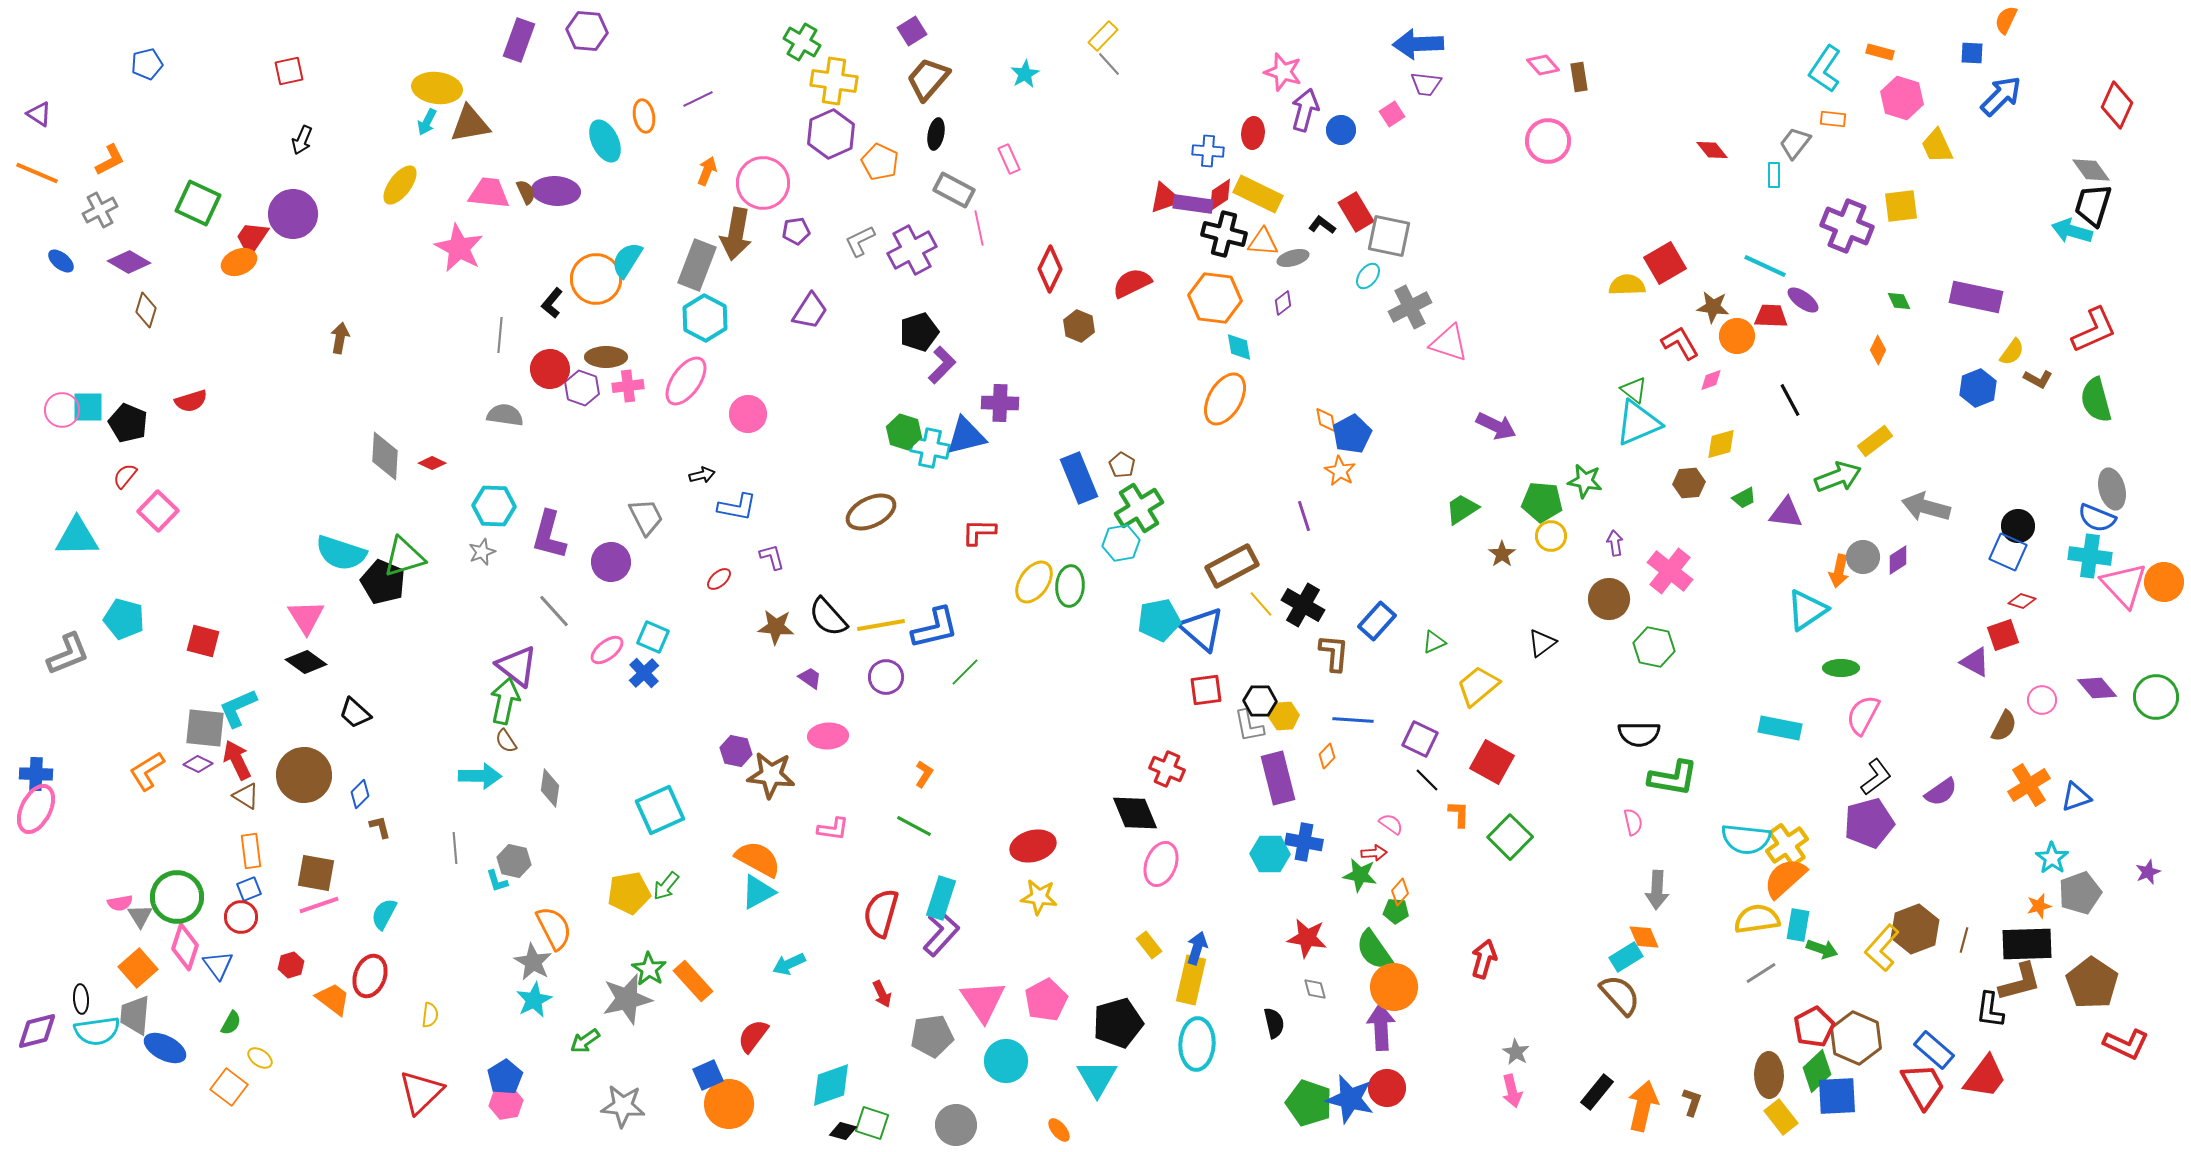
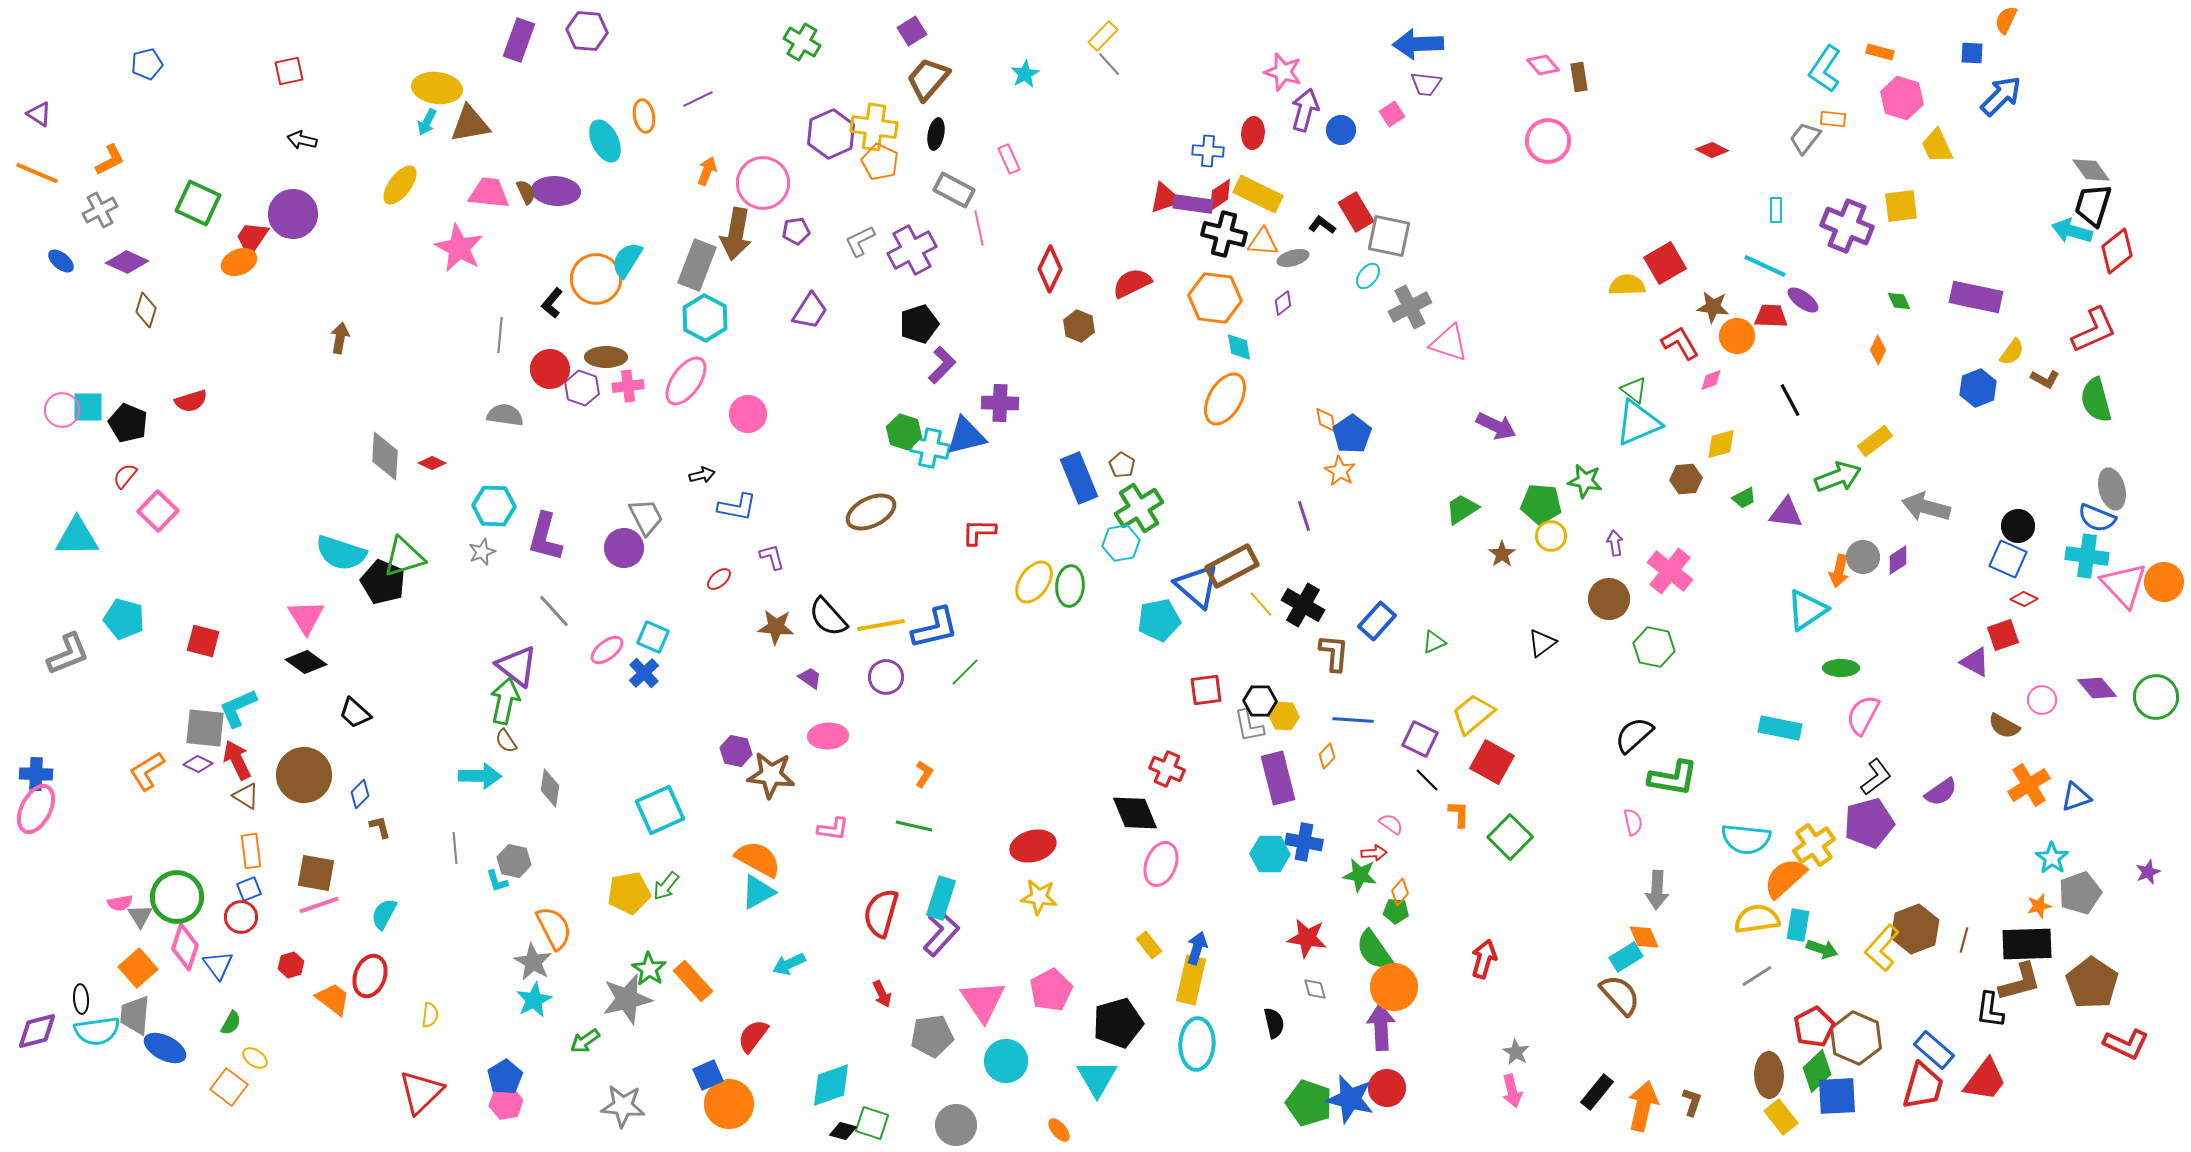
yellow cross at (834, 81): moved 40 px right, 46 px down
red diamond at (2117, 105): moved 146 px down; rotated 27 degrees clockwise
black arrow at (302, 140): rotated 80 degrees clockwise
gray trapezoid at (1795, 143): moved 10 px right, 5 px up
red diamond at (1712, 150): rotated 24 degrees counterclockwise
cyan rectangle at (1774, 175): moved 2 px right, 35 px down
purple diamond at (129, 262): moved 2 px left; rotated 6 degrees counterclockwise
black pentagon at (919, 332): moved 8 px up
brown L-shape at (2038, 379): moved 7 px right
blue pentagon at (1352, 434): rotated 6 degrees counterclockwise
brown hexagon at (1689, 483): moved 3 px left, 4 px up
green pentagon at (1542, 502): moved 1 px left, 2 px down
purple L-shape at (549, 535): moved 4 px left, 2 px down
blue square at (2008, 552): moved 7 px down
cyan cross at (2090, 556): moved 3 px left
purple circle at (611, 562): moved 13 px right, 14 px up
red diamond at (2022, 601): moved 2 px right, 2 px up; rotated 8 degrees clockwise
blue triangle at (1202, 629): moved 5 px left, 43 px up
yellow trapezoid at (1478, 686): moved 5 px left, 28 px down
yellow hexagon at (1284, 716): rotated 8 degrees clockwise
brown semicircle at (2004, 726): rotated 92 degrees clockwise
black semicircle at (1639, 734): moved 5 px left, 1 px down; rotated 138 degrees clockwise
green line at (914, 826): rotated 15 degrees counterclockwise
yellow cross at (1787, 845): moved 27 px right
gray line at (1761, 973): moved 4 px left, 3 px down
pink pentagon at (1046, 1000): moved 5 px right, 10 px up
yellow ellipse at (260, 1058): moved 5 px left
red trapezoid at (1985, 1077): moved 3 px down
red trapezoid at (1923, 1086): rotated 45 degrees clockwise
